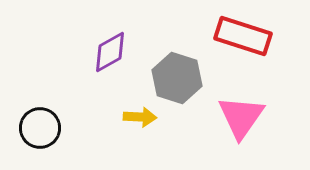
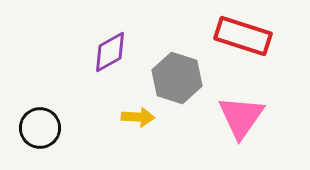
yellow arrow: moved 2 px left
